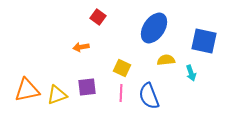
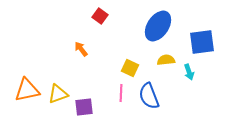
red square: moved 2 px right, 1 px up
blue ellipse: moved 4 px right, 2 px up
blue square: moved 2 px left, 1 px down; rotated 20 degrees counterclockwise
orange arrow: moved 2 px down; rotated 63 degrees clockwise
yellow square: moved 8 px right
cyan arrow: moved 2 px left, 1 px up
purple square: moved 3 px left, 20 px down
yellow triangle: moved 1 px right, 1 px up
